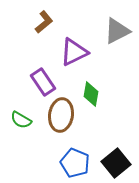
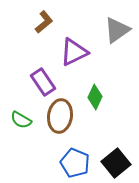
gray triangle: moved 1 px up; rotated 8 degrees counterclockwise
green diamond: moved 4 px right, 3 px down; rotated 15 degrees clockwise
brown ellipse: moved 1 px left, 1 px down
